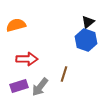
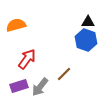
black triangle: rotated 40 degrees clockwise
red arrow: rotated 55 degrees counterclockwise
brown line: rotated 28 degrees clockwise
